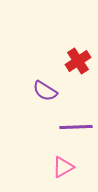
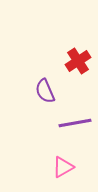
purple semicircle: rotated 35 degrees clockwise
purple line: moved 1 px left, 4 px up; rotated 8 degrees counterclockwise
